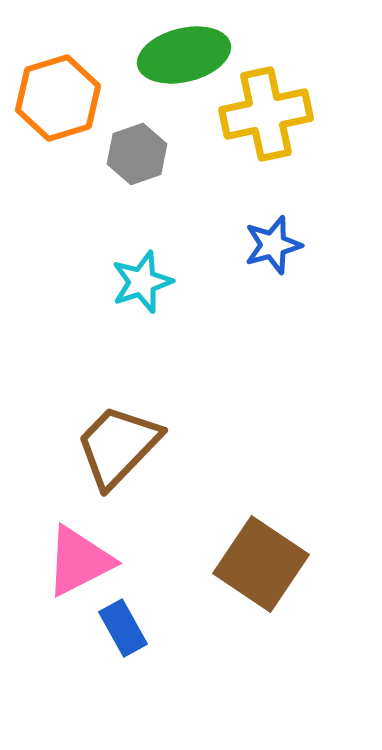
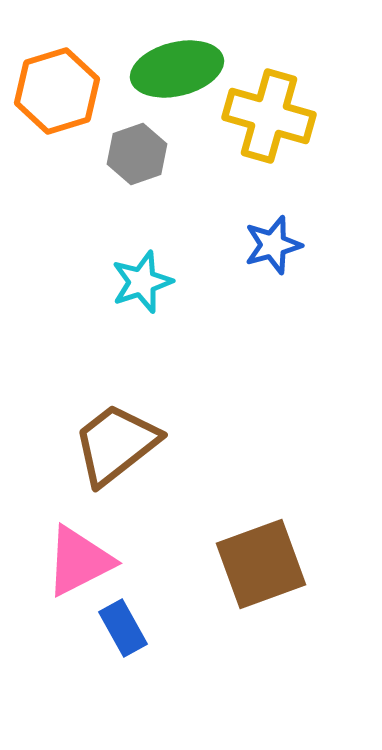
green ellipse: moved 7 px left, 14 px down
orange hexagon: moved 1 px left, 7 px up
yellow cross: moved 3 px right, 2 px down; rotated 28 degrees clockwise
brown trapezoid: moved 2 px left, 2 px up; rotated 8 degrees clockwise
brown square: rotated 36 degrees clockwise
